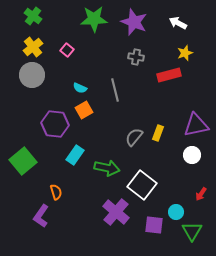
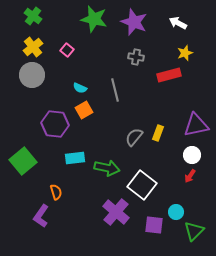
green star: rotated 16 degrees clockwise
cyan rectangle: moved 3 px down; rotated 48 degrees clockwise
red arrow: moved 11 px left, 18 px up
green triangle: moved 2 px right; rotated 15 degrees clockwise
